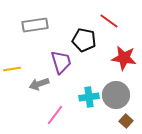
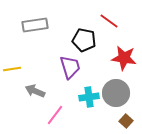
purple trapezoid: moved 9 px right, 5 px down
gray arrow: moved 4 px left, 7 px down; rotated 42 degrees clockwise
gray circle: moved 2 px up
